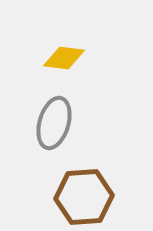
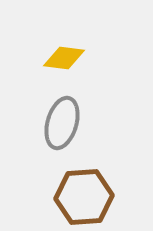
gray ellipse: moved 8 px right
